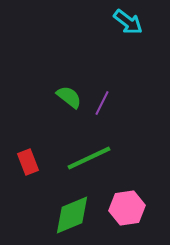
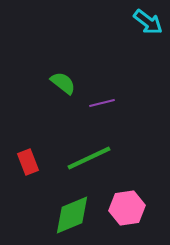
cyan arrow: moved 20 px right
green semicircle: moved 6 px left, 14 px up
purple line: rotated 50 degrees clockwise
